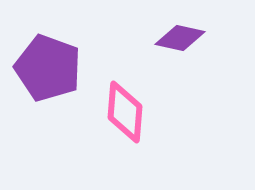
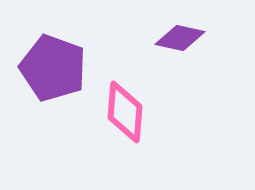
purple pentagon: moved 5 px right
